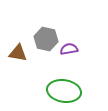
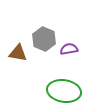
gray hexagon: moved 2 px left; rotated 10 degrees clockwise
